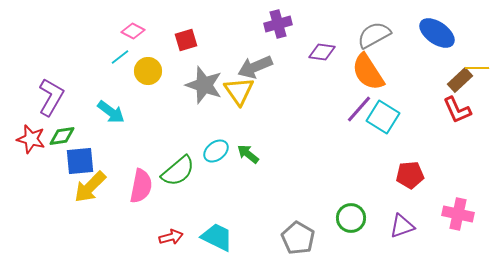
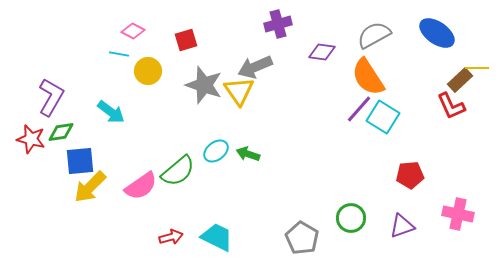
cyan line: moved 1 px left, 3 px up; rotated 48 degrees clockwise
orange semicircle: moved 5 px down
red L-shape: moved 6 px left, 4 px up
green diamond: moved 1 px left, 4 px up
green arrow: rotated 20 degrees counterclockwise
pink semicircle: rotated 44 degrees clockwise
gray pentagon: moved 4 px right
